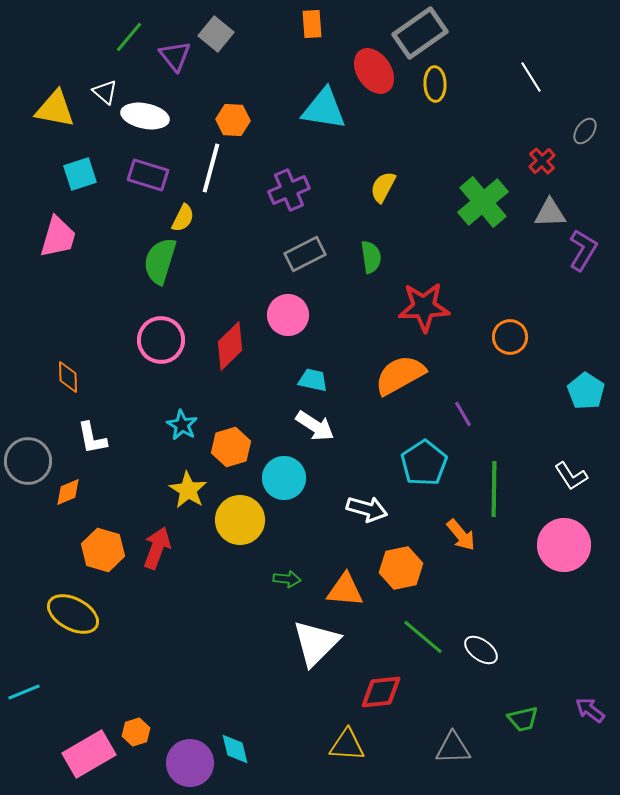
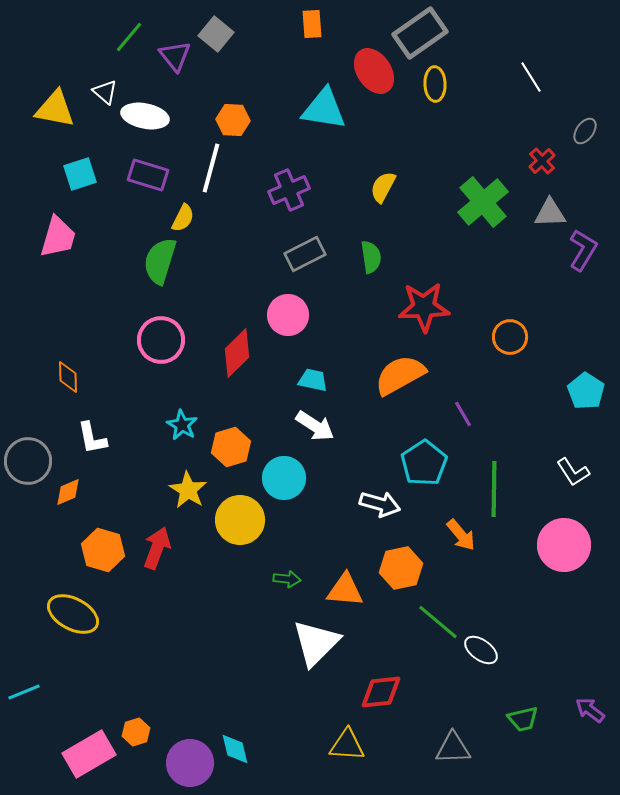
red diamond at (230, 346): moved 7 px right, 7 px down
white L-shape at (571, 476): moved 2 px right, 4 px up
white arrow at (367, 509): moved 13 px right, 5 px up
green line at (423, 637): moved 15 px right, 15 px up
